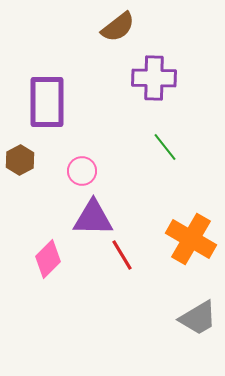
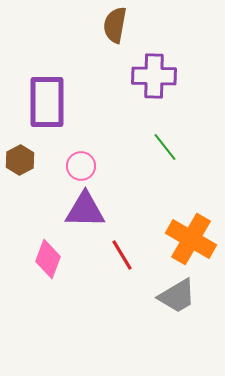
brown semicircle: moved 3 px left, 2 px up; rotated 138 degrees clockwise
purple cross: moved 2 px up
pink circle: moved 1 px left, 5 px up
purple triangle: moved 8 px left, 8 px up
pink diamond: rotated 24 degrees counterclockwise
gray trapezoid: moved 21 px left, 22 px up
